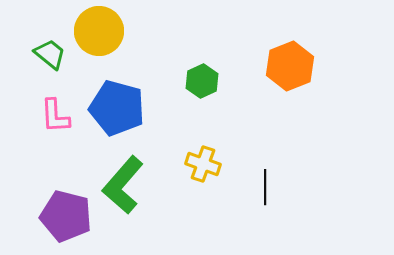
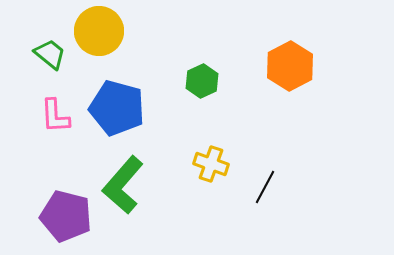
orange hexagon: rotated 6 degrees counterclockwise
yellow cross: moved 8 px right
black line: rotated 28 degrees clockwise
